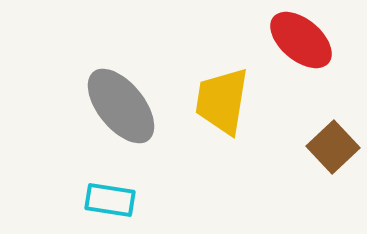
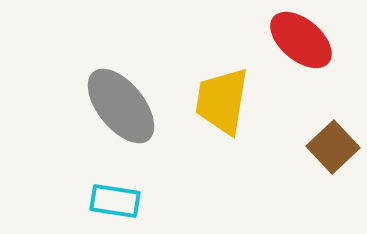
cyan rectangle: moved 5 px right, 1 px down
